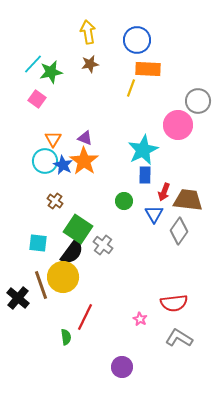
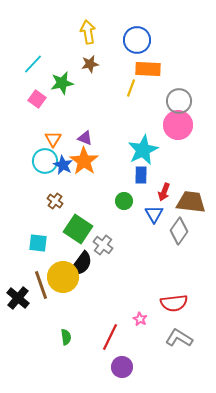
green star: moved 11 px right, 11 px down
gray circle: moved 19 px left
blue rectangle: moved 4 px left
brown trapezoid: moved 3 px right, 2 px down
black semicircle: moved 9 px right, 12 px down
red line: moved 25 px right, 20 px down
